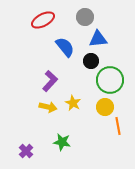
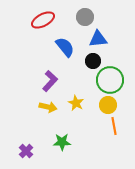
black circle: moved 2 px right
yellow star: moved 3 px right
yellow circle: moved 3 px right, 2 px up
orange line: moved 4 px left
green star: rotated 12 degrees counterclockwise
